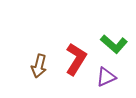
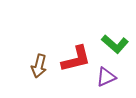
green L-shape: moved 1 px right
red L-shape: rotated 44 degrees clockwise
